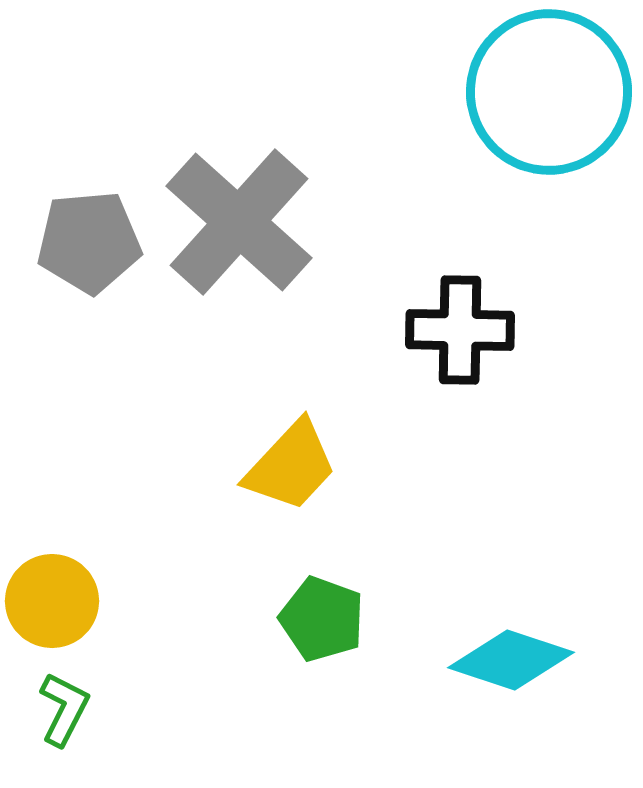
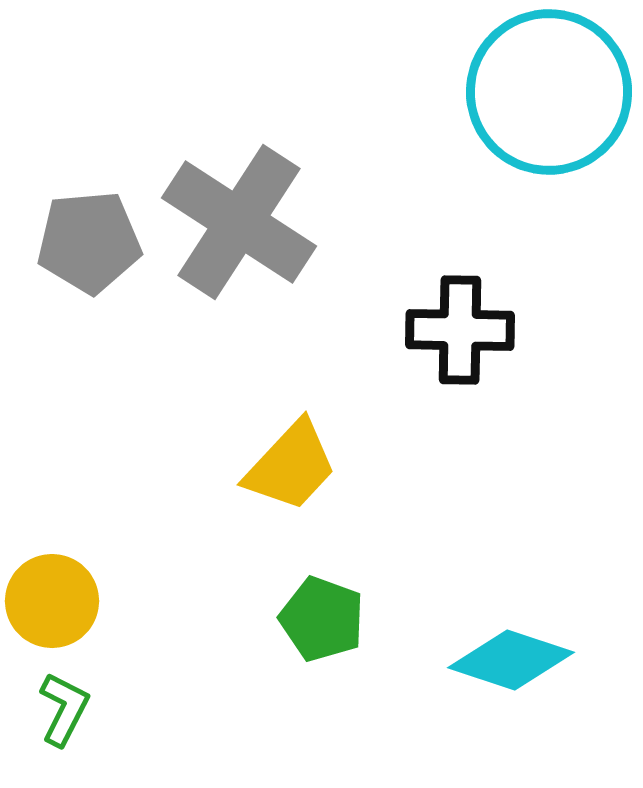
gray cross: rotated 9 degrees counterclockwise
